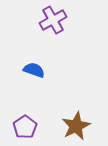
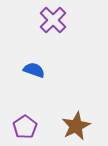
purple cross: rotated 16 degrees counterclockwise
